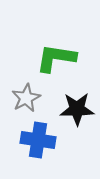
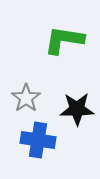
green L-shape: moved 8 px right, 18 px up
gray star: rotated 8 degrees counterclockwise
